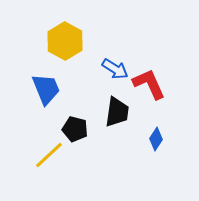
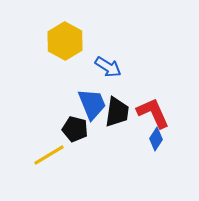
blue arrow: moved 7 px left, 2 px up
red L-shape: moved 4 px right, 29 px down
blue trapezoid: moved 46 px right, 15 px down
yellow line: rotated 12 degrees clockwise
